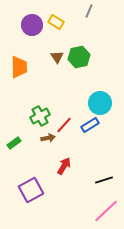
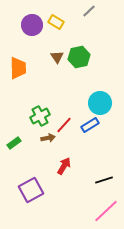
gray line: rotated 24 degrees clockwise
orange trapezoid: moved 1 px left, 1 px down
